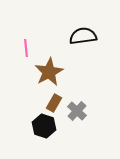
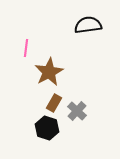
black semicircle: moved 5 px right, 11 px up
pink line: rotated 12 degrees clockwise
black hexagon: moved 3 px right, 2 px down
